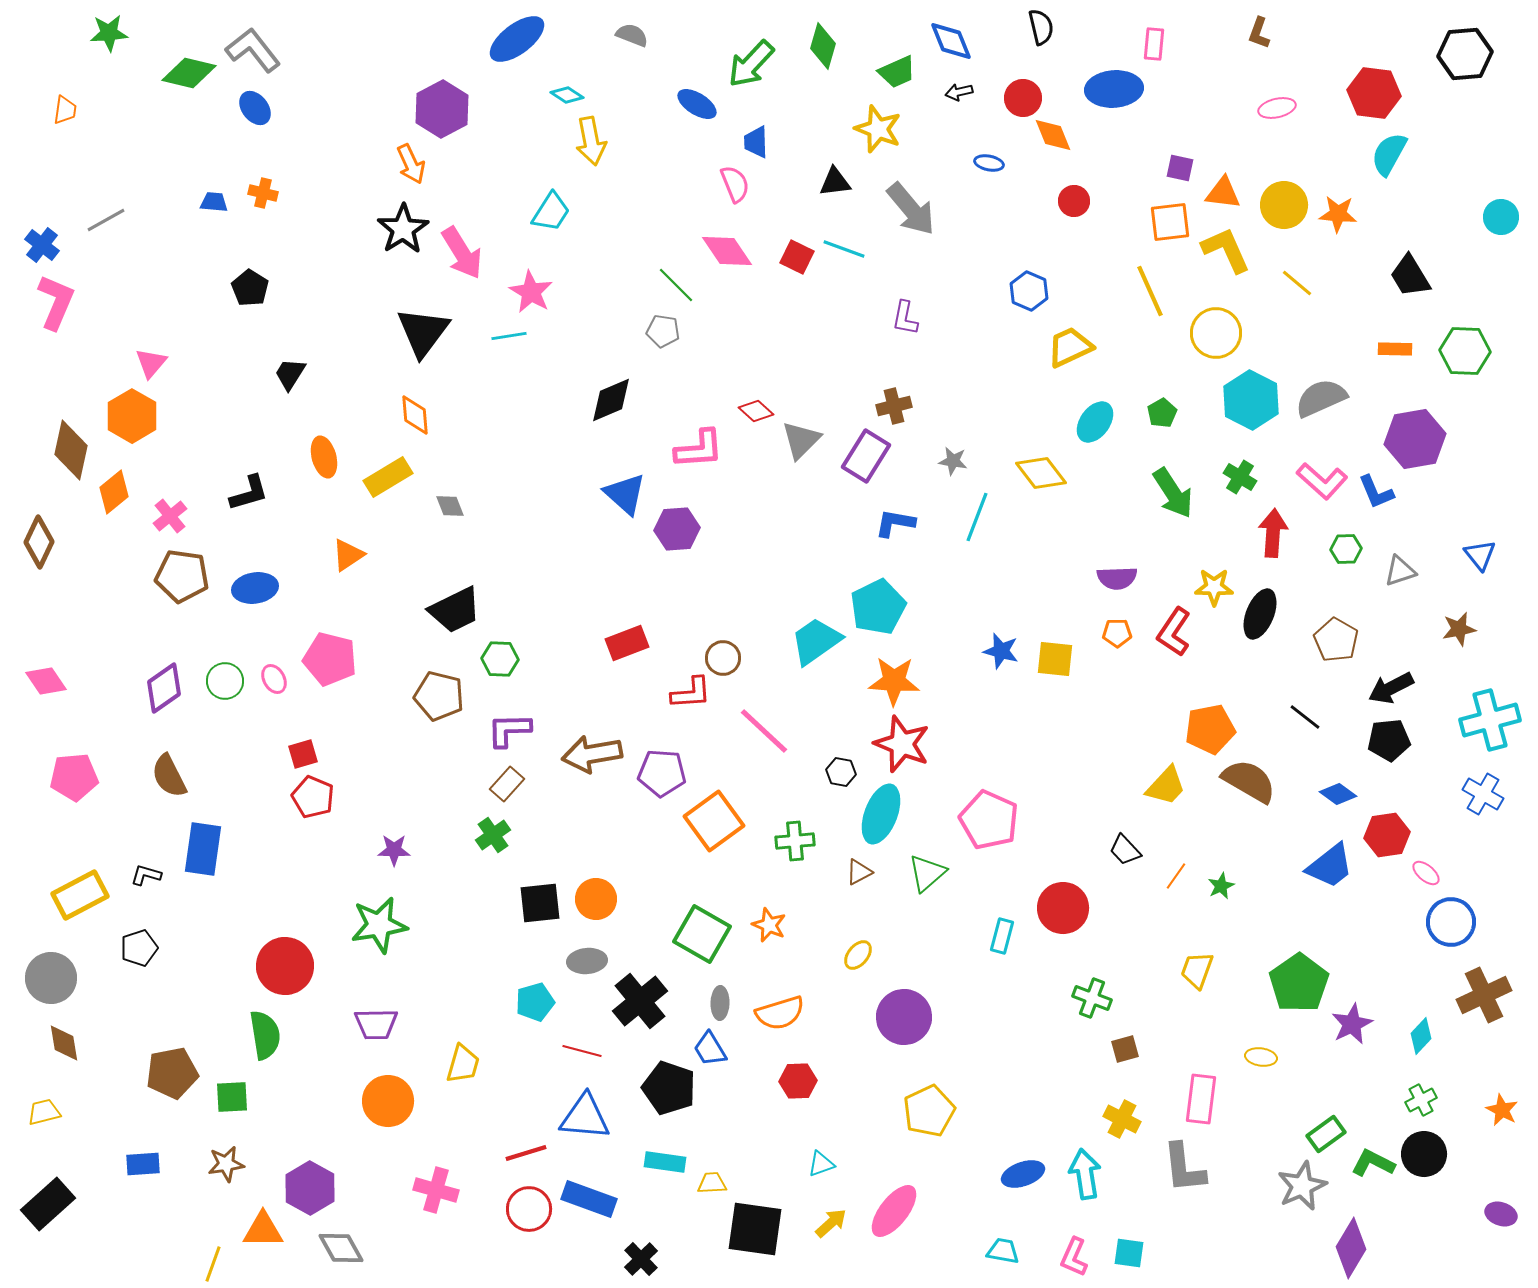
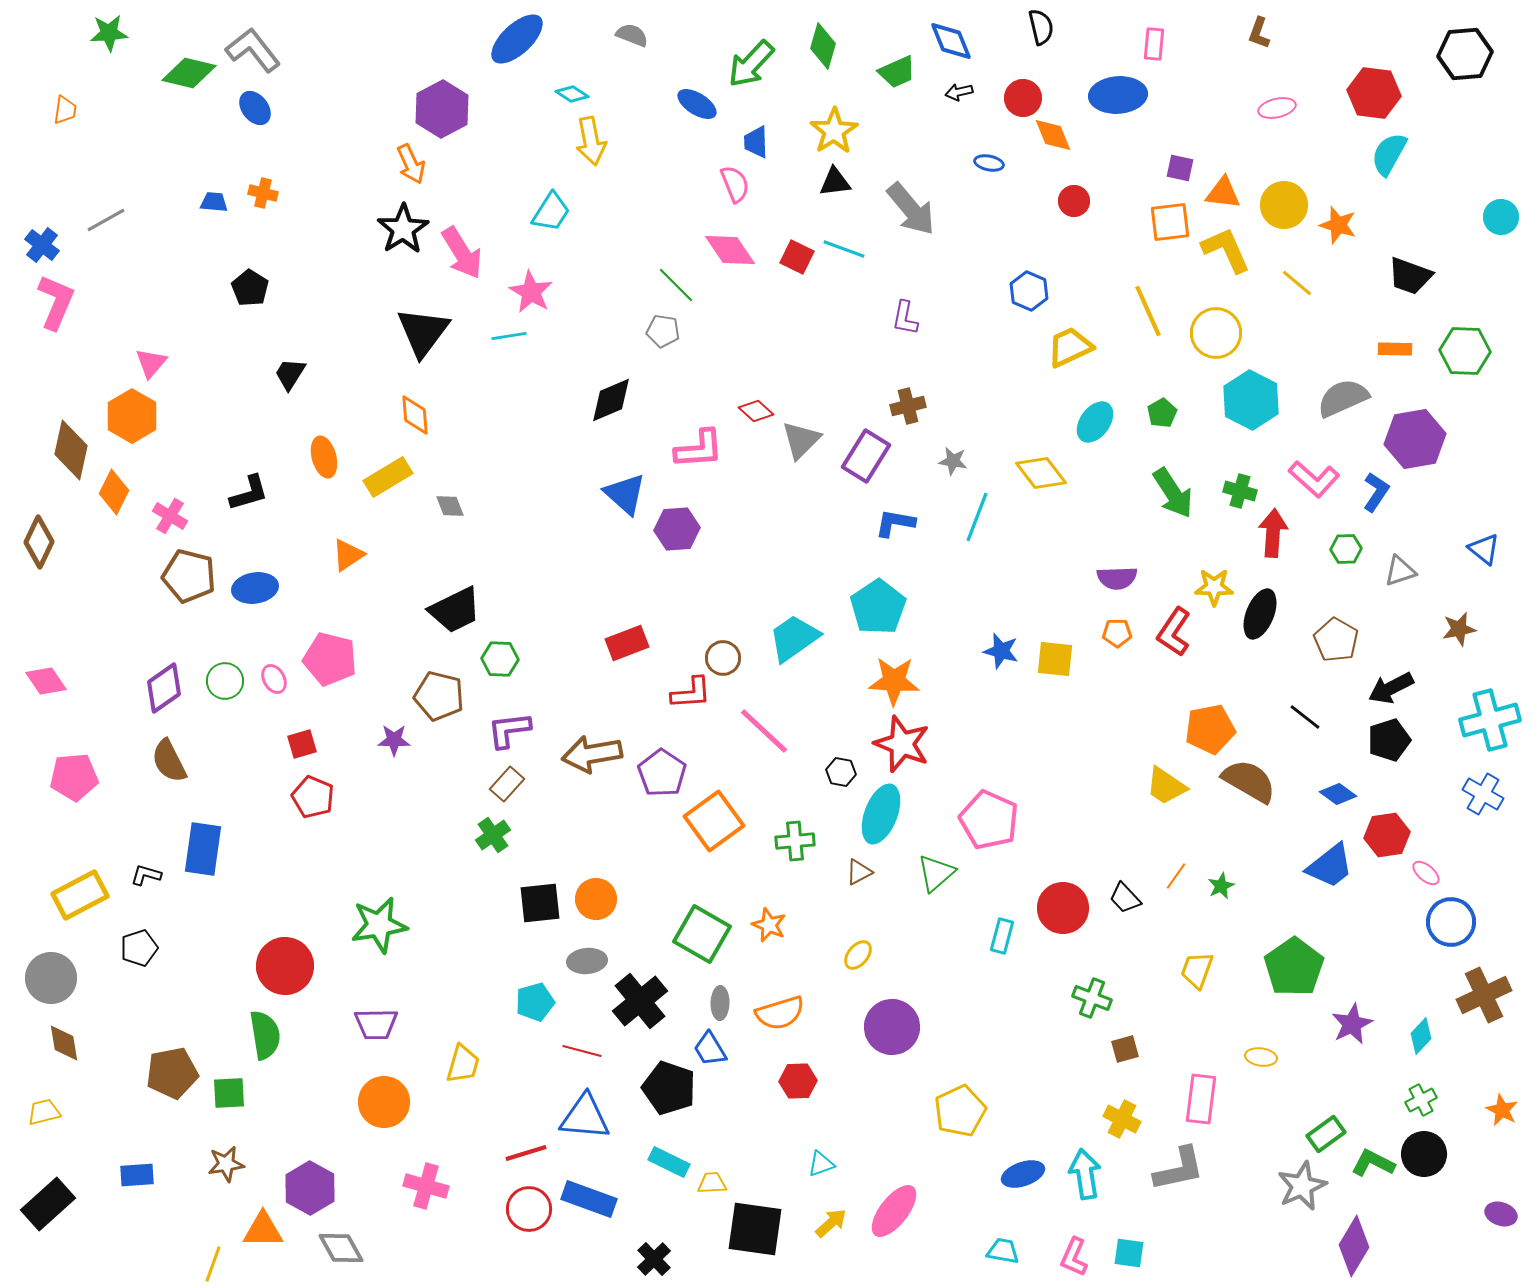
blue ellipse at (517, 39): rotated 6 degrees counterclockwise
blue ellipse at (1114, 89): moved 4 px right, 6 px down
cyan diamond at (567, 95): moved 5 px right, 1 px up
yellow star at (878, 129): moved 44 px left, 2 px down; rotated 18 degrees clockwise
orange star at (1338, 214): moved 11 px down; rotated 12 degrees clockwise
pink diamond at (727, 251): moved 3 px right, 1 px up
black trapezoid at (1410, 276): rotated 39 degrees counterclockwise
yellow line at (1150, 291): moved 2 px left, 20 px down
gray semicircle at (1321, 398): moved 22 px right
brown cross at (894, 406): moved 14 px right
green cross at (1240, 477): moved 14 px down; rotated 16 degrees counterclockwise
pink L-shape at (1322, 481): moved 8 px left, 2 px up
orange diamond at (114, 492): rotated 24 degrees counterclockwise
blue L-shape at (1376, 492): rotated 123 degrees counterclockwise
pink cross at (170, 516): rotated 20 degrees counterclockwise
blue triangle at (1480, 555): moved 4 px right, 6 px up; rotated 12 degrees counterclockwise
brown pentagon at (182, 576): moved 7 px right; rotated 6 degrees clockwise
cyan pentagon at (878, 607): rotated 8 degrees counterclockwise
cyan trapezoid at (816, 641): moved 22 px left, 3 px up
purple L-shape at (509, 730): rotated 6 degrees counterclockwise
black pentagon at (1389, 740): rotated 12 degrees counterclockwise
red square at (303, 754): moved 1 px left, 10 px up
purple pentagon at (662, 773): rotated 30 degrees clockwise
brown semicircle at (169, 776): moved 15 px up
yellow trapezoid at (1166, 786): rotated 81 degrees clockwise
purple star at (394, 850): moved 110 px up
black trapezoid at (1125, 850): moved 48 px down
green triangle at (927, 873): moved 9 px right
green pentagon at (1299, 983): moved 5 px left, 16 px up
purple circle at (904, 1017): moved 12 px left, 10 px down
green square at (232, 1097): moved 3 px left, 4 px up
orange circle at (388, 1101): moved 4 px left, 1 px down
yellow pentagon at (929, 1111): moved 31 px right
cyan rectangle at (665, 1162): moved 4 px right; rotated 18 degrees clockwise
blue rectangle at (143, 1164): moved 6 px left, 11 px down
gray L-shape at (1184, 1168): moved 5 px left, 1 px down; rotated 96 degrees counterclockwise
pink cross at (436, 1190): moved 10 px left, 4 px up
purple diamond at (1351, 1248): moved 3 px right, 2 px up
black cross at (641, 1259): moved 13 px right
